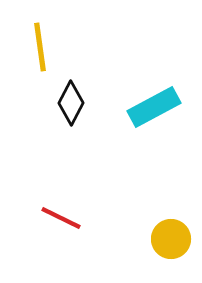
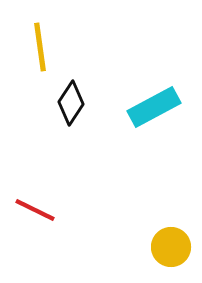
black diamond: rotated 6 degrees clockwise
red line: moved 26 px left, 8 px up
yellow circle: moved 8 px down
